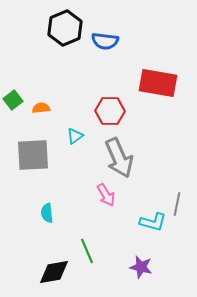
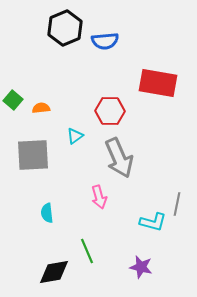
blue semicircle: rotated 12 degrees counterclockwise
green square: rotated 12 degrees counterclockwise
pink arrow: moved 7 px left, 2 px down; rotated 15 degrees clockwise
